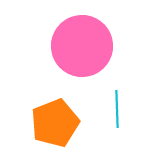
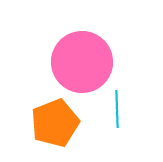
pink circle: moved 16 px down
